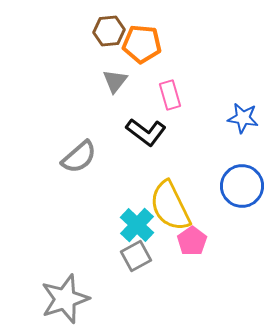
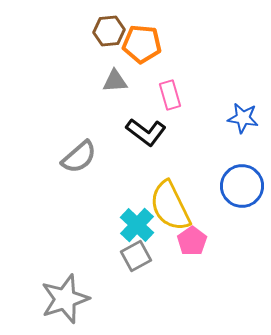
gray triangle: rotated 48 degrees clockwise
